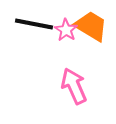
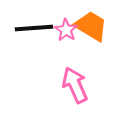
black line: moved 4 px down; rotated 15 degrees counterclockwise
pink arrow: moved 1 px right, 1 px up
